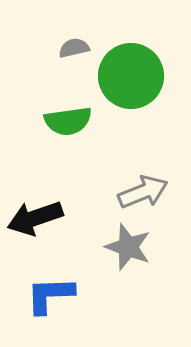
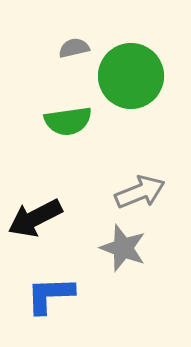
gray arrow: moved 3 px left
black arrow: rotated 8 degrees counterclockwise
gray star: moved 5 px left, 1 px down
